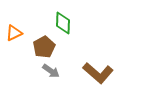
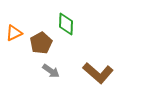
green diamond: moved 3 px right, 1 px down
brown pentagon: moved 3 px left, 4 px up
